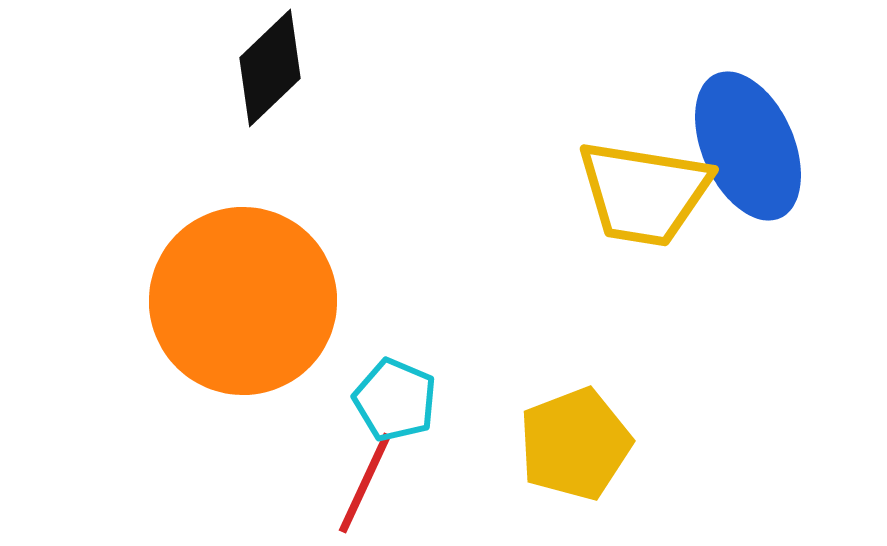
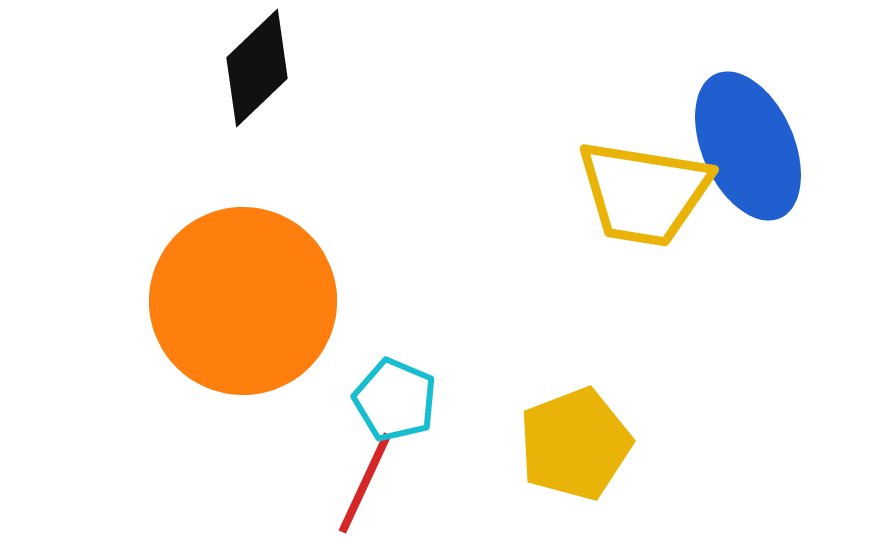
black diamond: moved 13 px left
